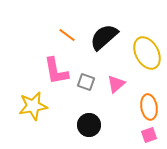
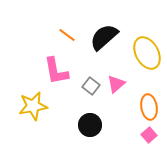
gray square: moved 5 px right, 4 px down; rotated 18 degrees clockwise
black circle: moved 1 px right
pink square: rotated 21 degrees counterclockwise
